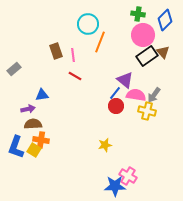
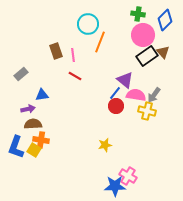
gray rectangle: moved 7 px right, 5 px down
